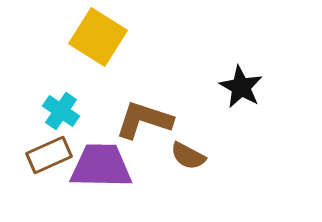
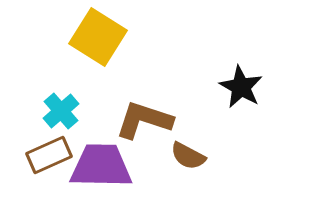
cyan cross: rotated 15 degrees clockwise
